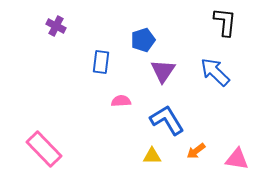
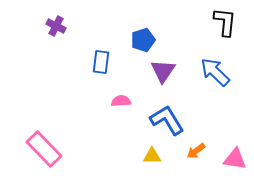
pink triangle: moved 2 px left
